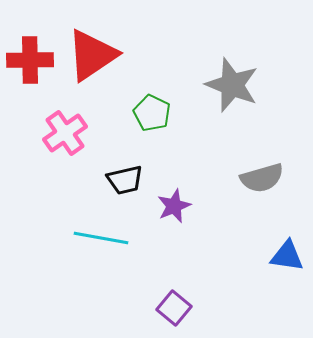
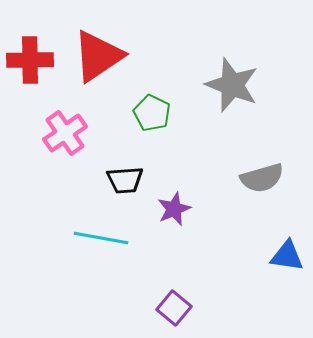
red triangle: moved 6 px right, 1 px down
black trapezoid: rotated 9 degrees clockwise
purple star: moved 3 px down
